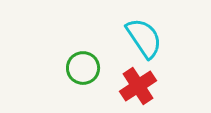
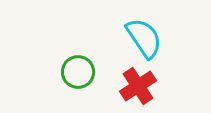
green circle: moved 5 px left, 4 px down
